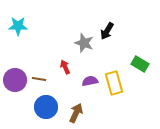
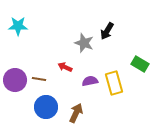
red arrow: rotated 40 degrees counterclockwise
